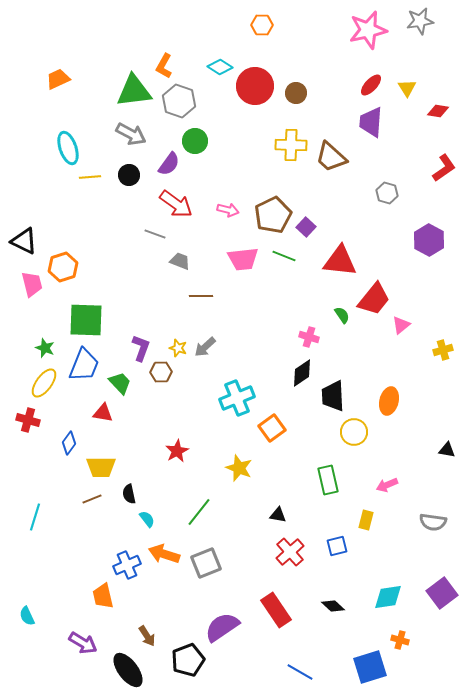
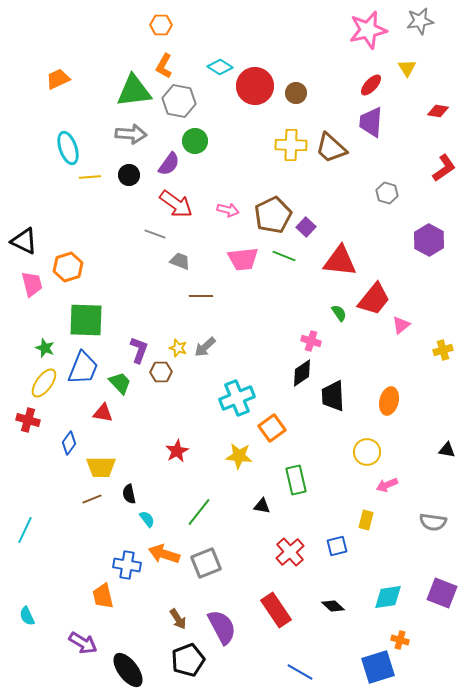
orange hexagon at (262, 25): moved 101 px left
yellow triangle at (407, 88): moved 20 px up
gray hexagon at (179, 101): rotated 8 degrees counterclockwise
gray arrow at (131, 134): rotated 24 degrees counterclockwise
brown trapezoid at (331, 157): moved 9 px up
orange hexagon at (63, 267): moved 5 px right
green semicircle at (342, 315): moved 3 px left, 2 px up
pink cross at (309, 337): moved 2 px right, 4 px down
purple L-shape at (141, 348): moved 2 px left, 2 px down
blue trapezoid at (84, 365): moved 1 px left, 3 px down
yellow circle at (354, 432): moved 13 px right, 20 px down
yellow star at (239, 468): moved 12 px up; rotated 16 degrees counterclockwise
green rectangle at (328, 480): moved 32 px left
black triangle at (278, 515): moved 16 px left, 9 px up
cyan line at (35, 517): moved 10 px left, 13 px down; rotated 8 degrees clockwise
blue cross at (127, 565): rotated 32 degrees clockwise
purple square at (442, 593): rotated 32 degrees counterclockwise
purple semicircle at (222, 627): rotated 96 degrees clockwise
brown arrow at (147, 636): moved 31 px right, 17 px up
blue square at (370, 667): moved 8 px right
